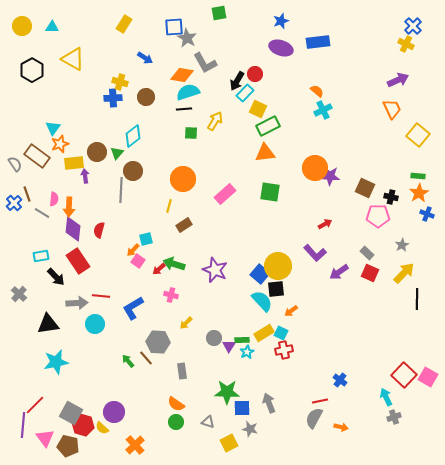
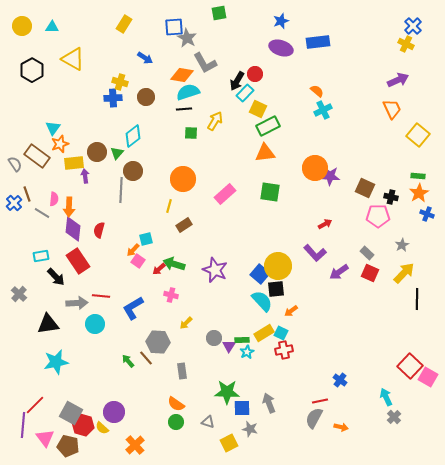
red square at (404, 375): moved 6 px right, 9 px up
gray cross at (394, 417): rotated 24 degrees counterclockwise
